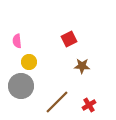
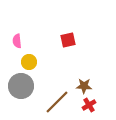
red square: moved 1 px left, 1 px down; rotated 14 degrees clockwise
brown star: moved 2 px right, 20 px down
